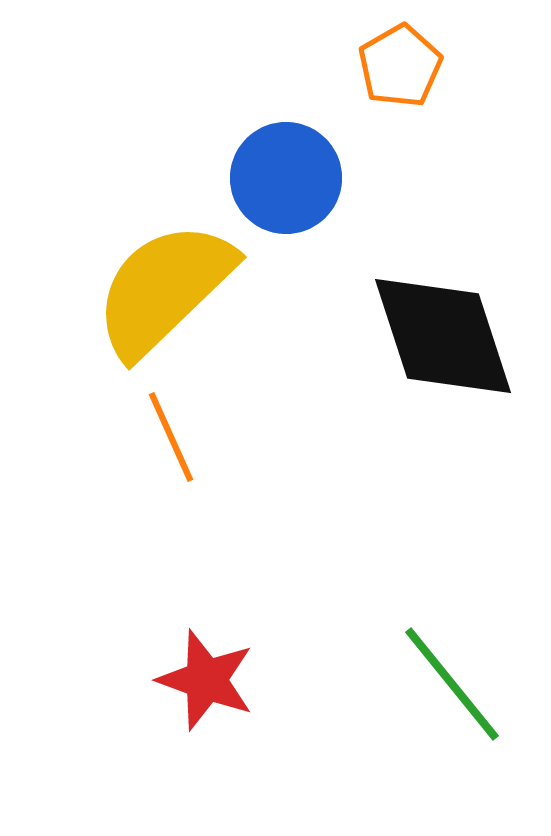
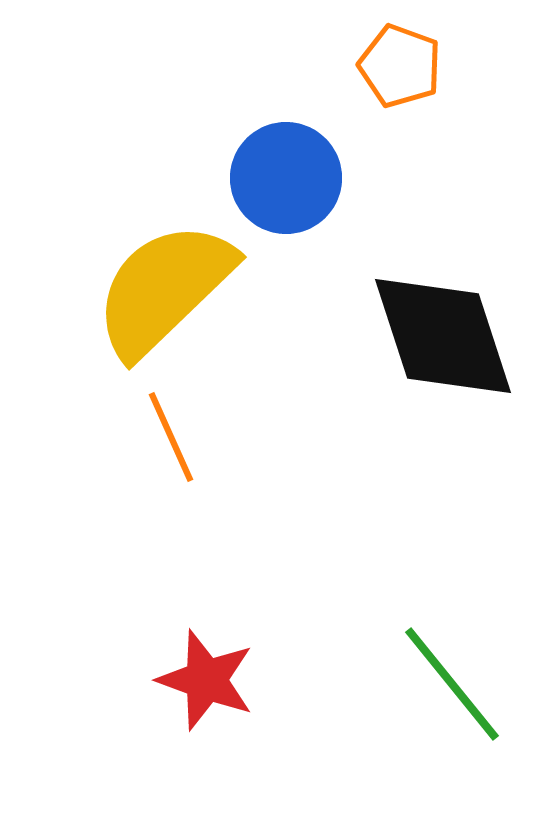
orange pentagon: rotated 22 degrees counterclockwise
